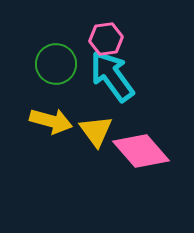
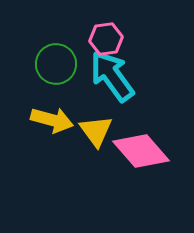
yellow arrow: moved 1 px right, 1 px up
